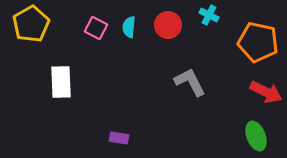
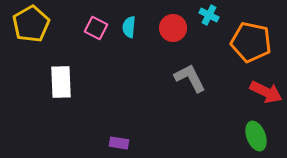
red circle: moved 5 px right, 3 px down
orange pentagon: moved 7 px left
gray L-shape: moved 4 px up
purple rectangle: moved 5 px down
